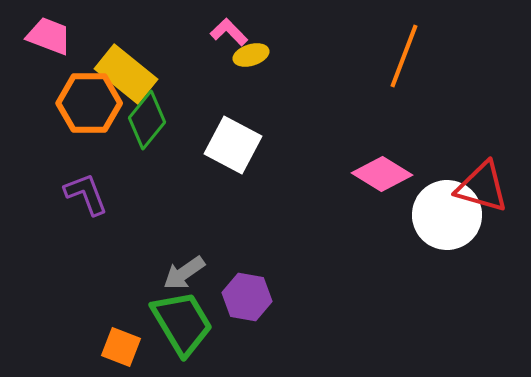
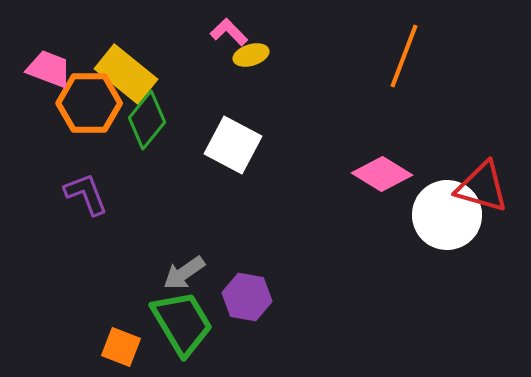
pink trapezoid: moved 33 px down
